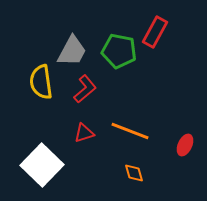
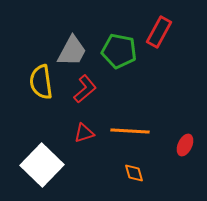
red rectangle: moved 4 px right
orange line: rotated 18 degrees counterclockwise
